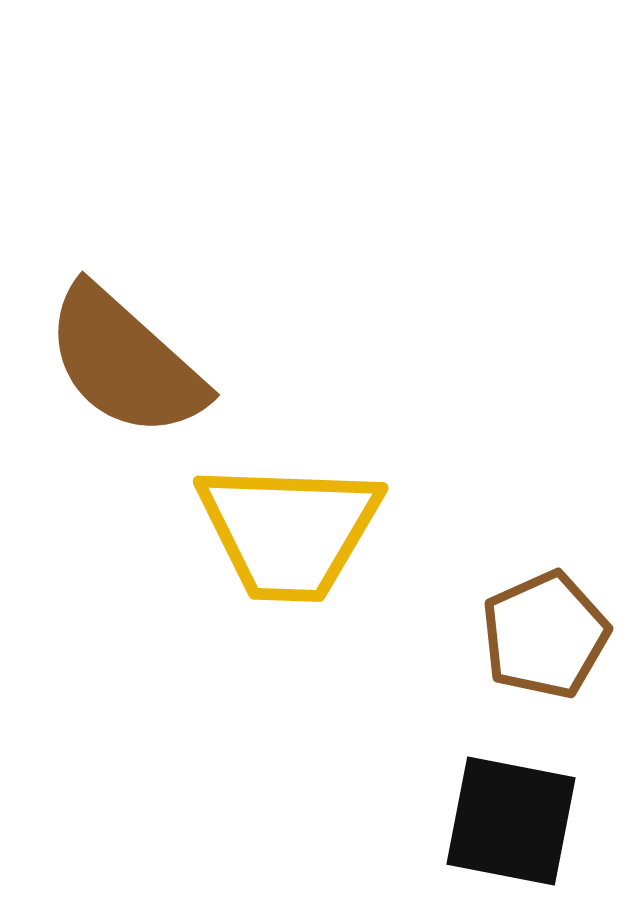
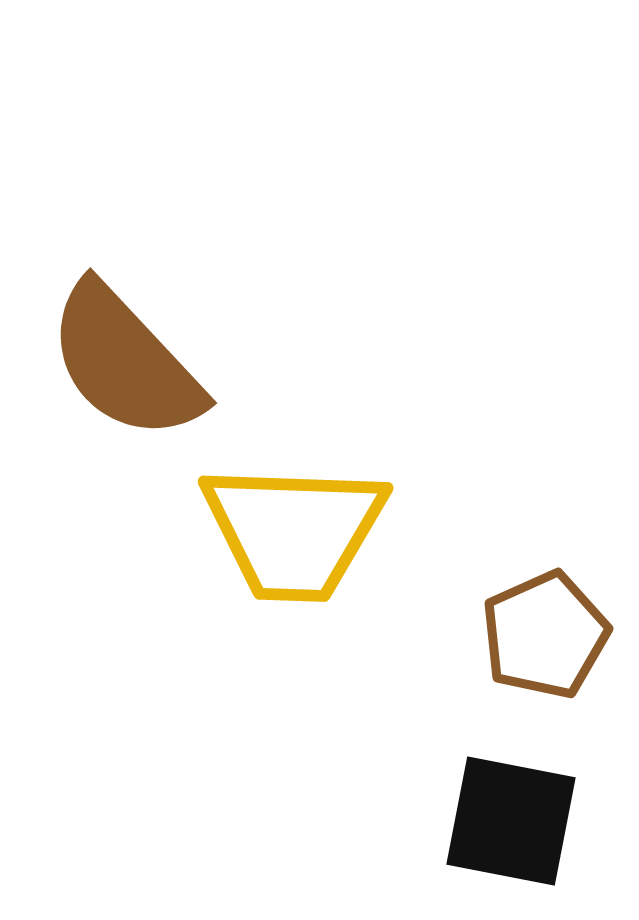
brown semicircle: rotated 5 degrees clockwise
yellow trapezoid: moved 5 px right
